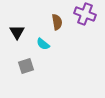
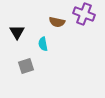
purple cross: moved 1 px left
brown semicircle: rotated 112 degrees clockwise
cyan semicircle: rotated 40 degrees clockwise
